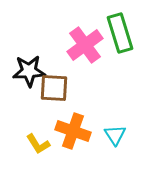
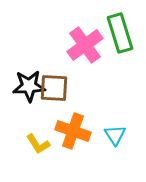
black star: moved 15 px down
